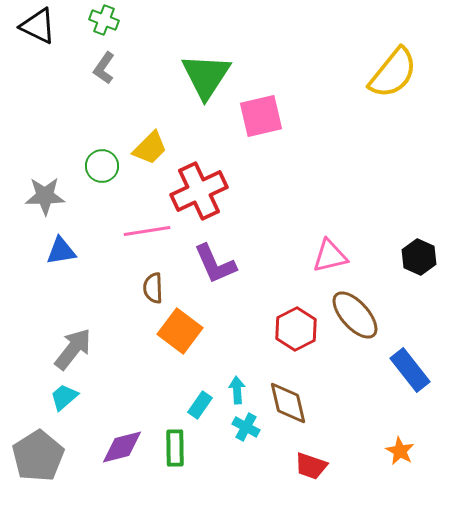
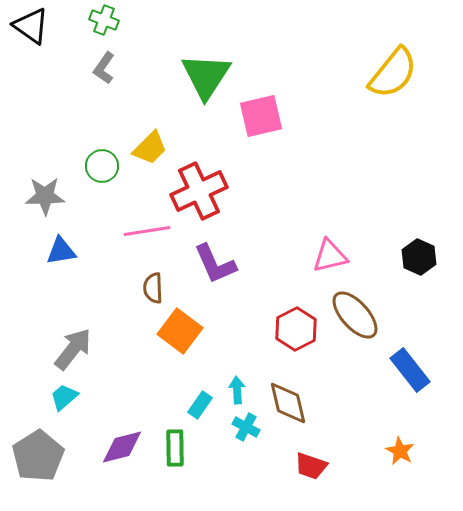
black triangle: moved 7 px left; rotated 9 degrees clockwise
